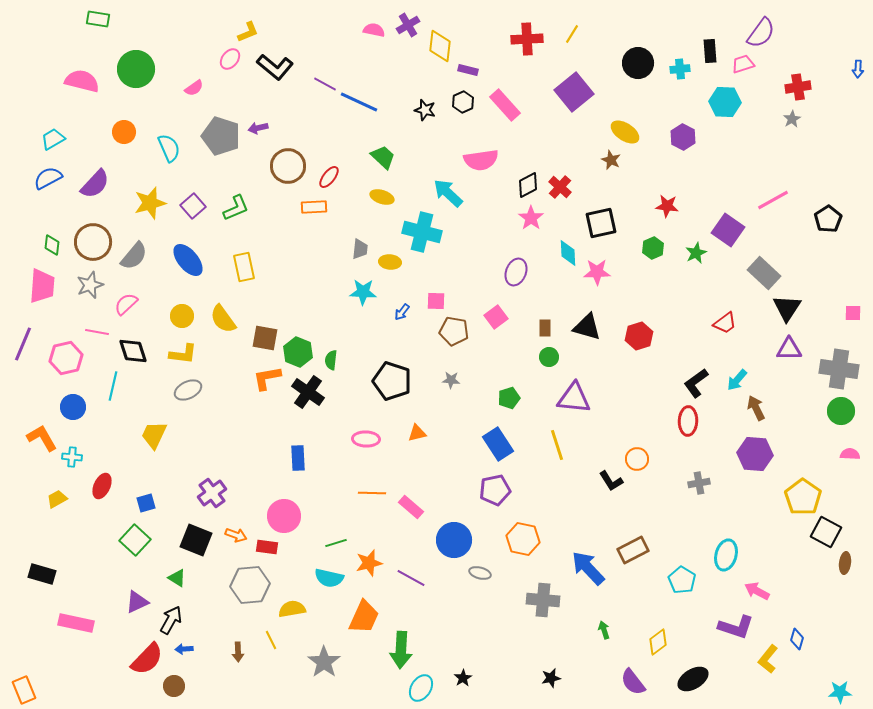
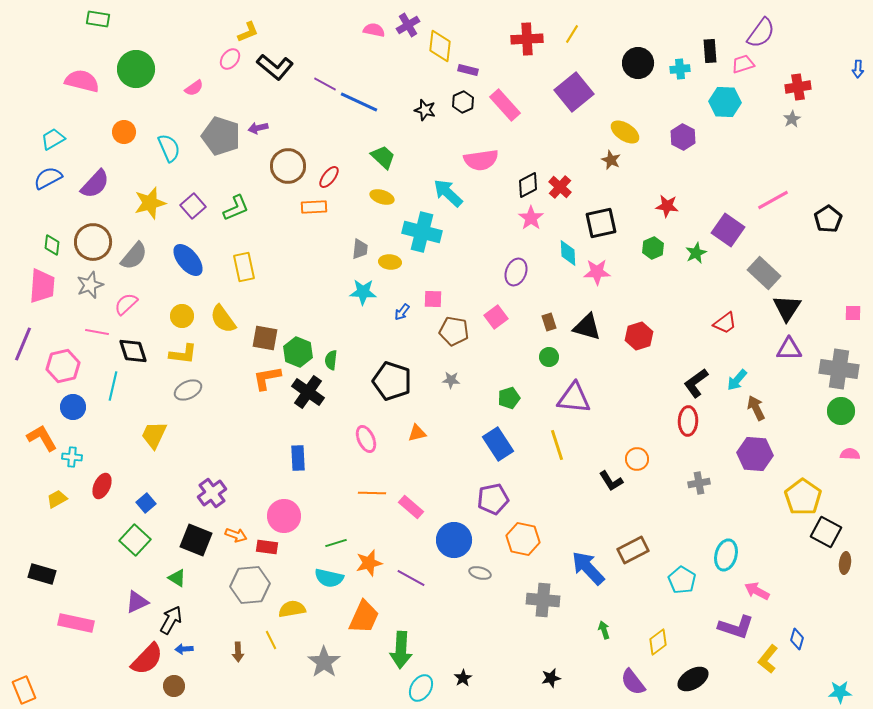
pink square at (436, 301): moved 3 px left, 2 px up
brown rectangle at (545, 328): moved 4 px right, 6 px up; rotated 18 degrees counterclockwise
pink hexagon at (66, 358): moved 3 px left, 8 px down
pink ellipse at (366, 439): rotated 64 degrees clockwise
purple pentagon at (495, 490): moved 2 px left, 9 px down
blue square at (146, 503): rotated 24 degrees counterclockwise
